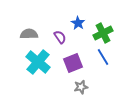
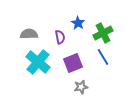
purple semicircle: rotated 24 degrees clockwise
